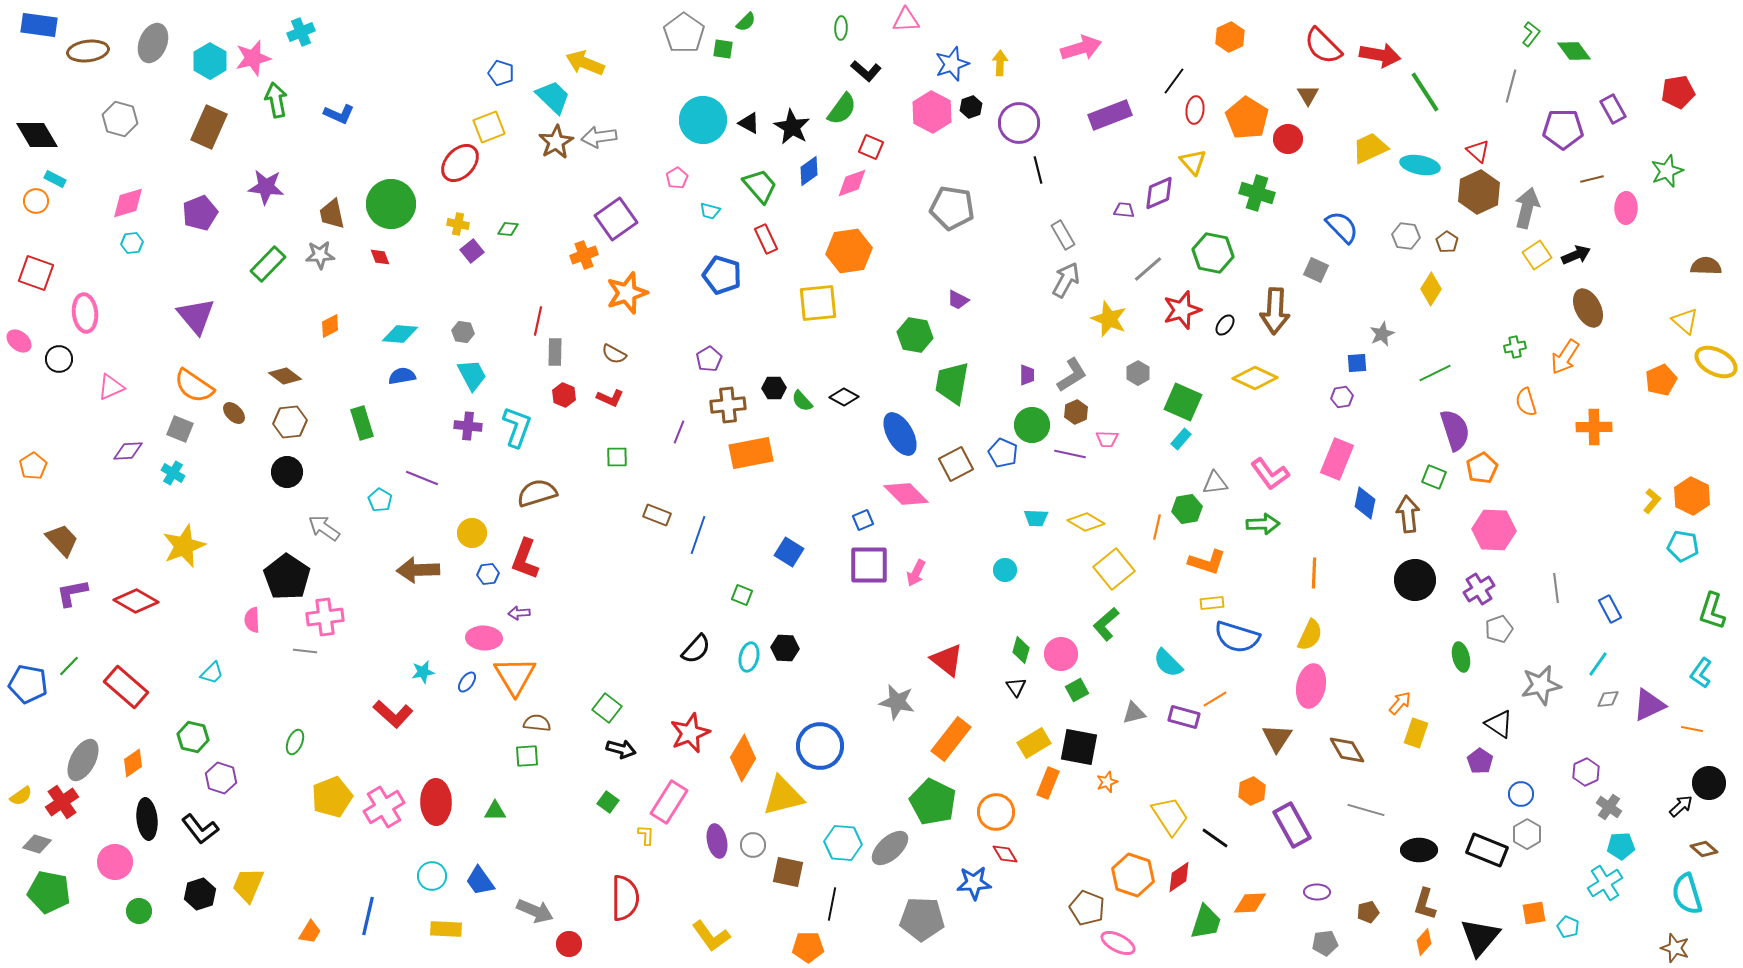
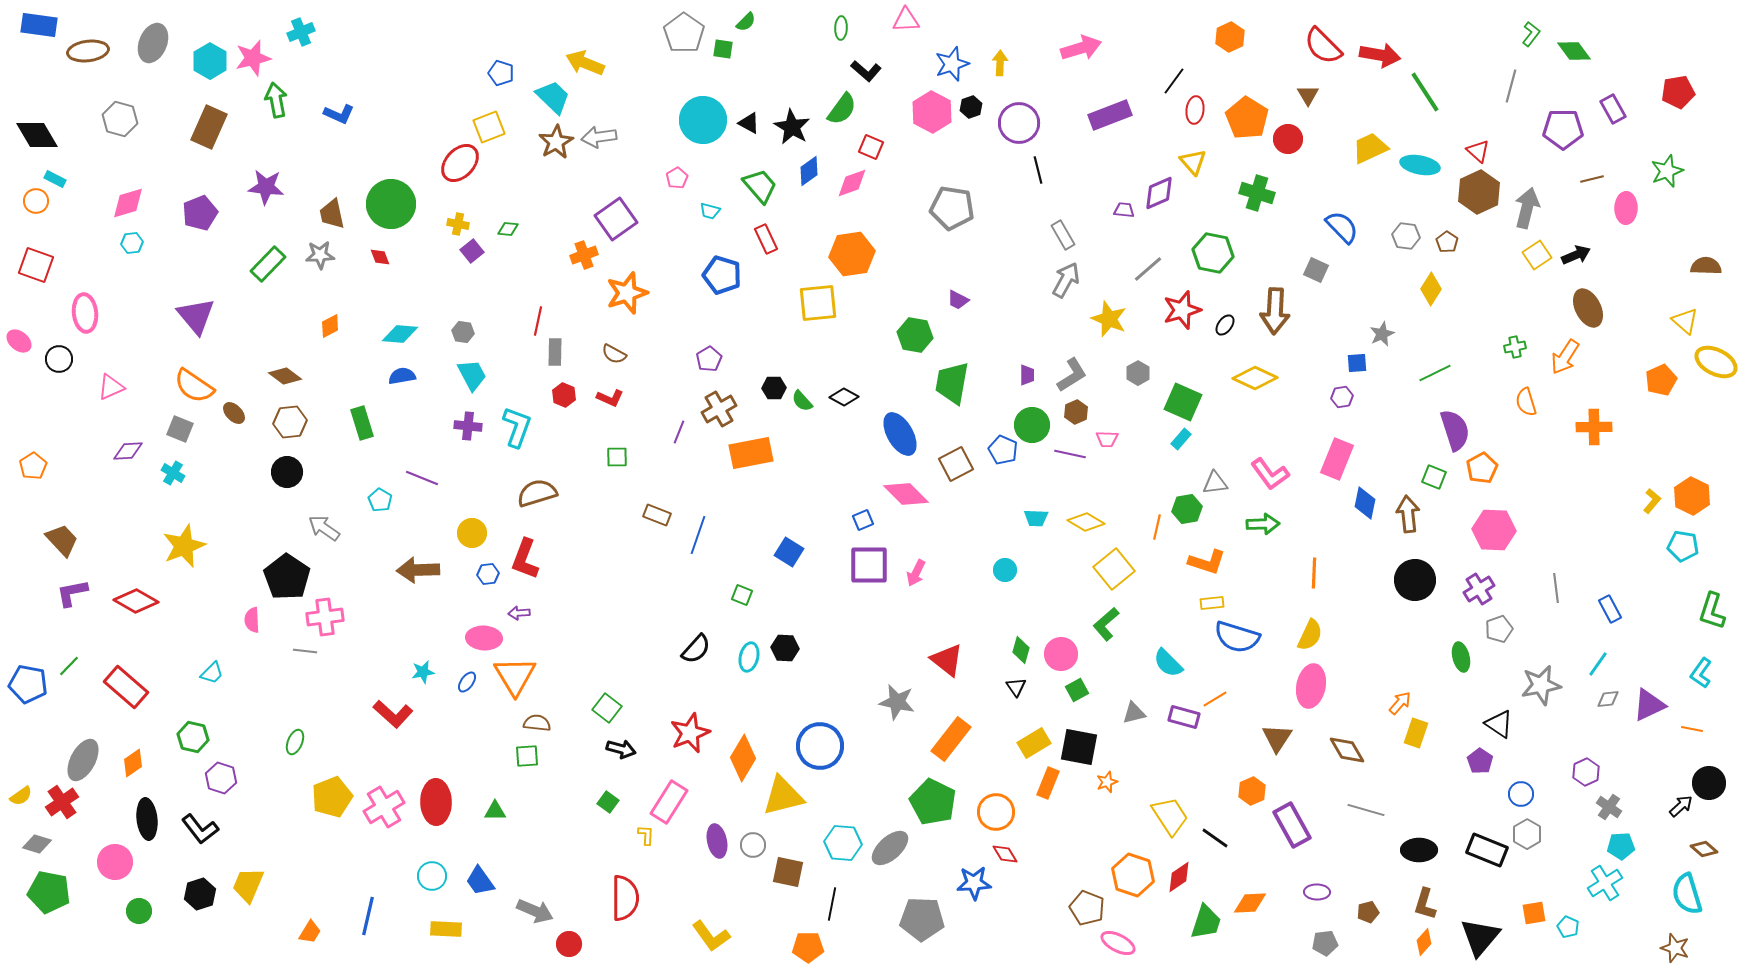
orange hexagon at (849, 251): moved 3 px right, 3 px down
red square at (36, 273): moved 8 px up
brown cross at (728, 405): moved 9 px left, 4 px down; rotated 24 degrees counterclockwise
blue pentagon at (1003, 453): moved 3 px up
